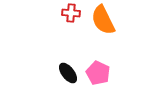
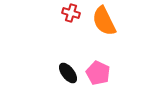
red cross: rotated 12 degrees clockwise
orange semicircle: moved 1 px right, 1 px down
